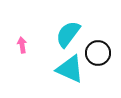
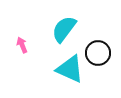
cyan semicircle: moved 4 px left, 5 px up
pink arrow: rotated 14 degrees counterclockwise
